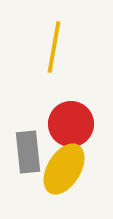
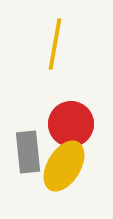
yellow line: moved 1 px right, 3 px up
yellow ellipse: moved 3 px up
